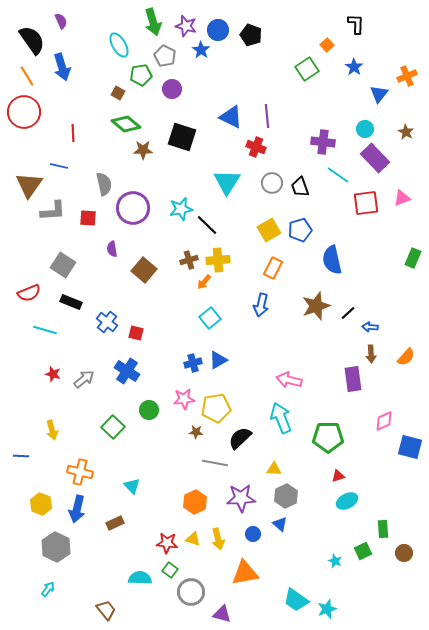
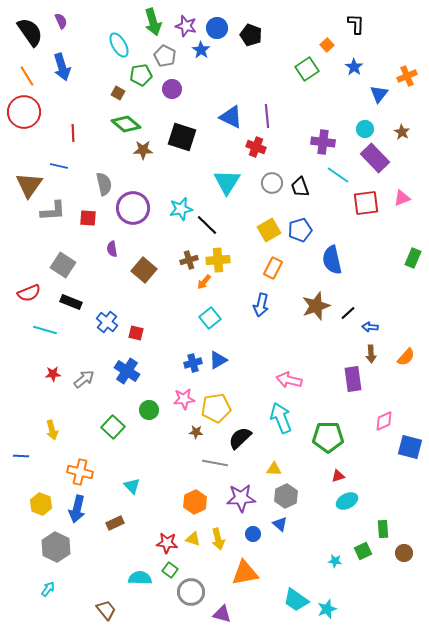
blue circle at (218, 30): moved 1 px left, 2 px up
black semicircle at (32, 40): moved 2 px left, 8 px up
brown star at (406, 132): moved 4 px left
red star at (53, 374): rotated 21 degrees counterclockwise
cyan star at (335, 561): rotated 16 degrees counterclockwise
